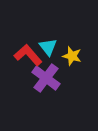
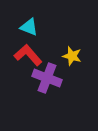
cyan triangle: moved 19 px left, 20 px up; rotated 30 degrees counterclockwise
purple cross: moved 1 px right; rotated 16 degrees counterclockwise
